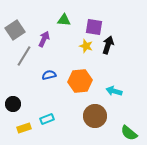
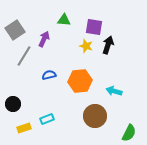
green semicircle: rotated 102 degrees counterclockwise
